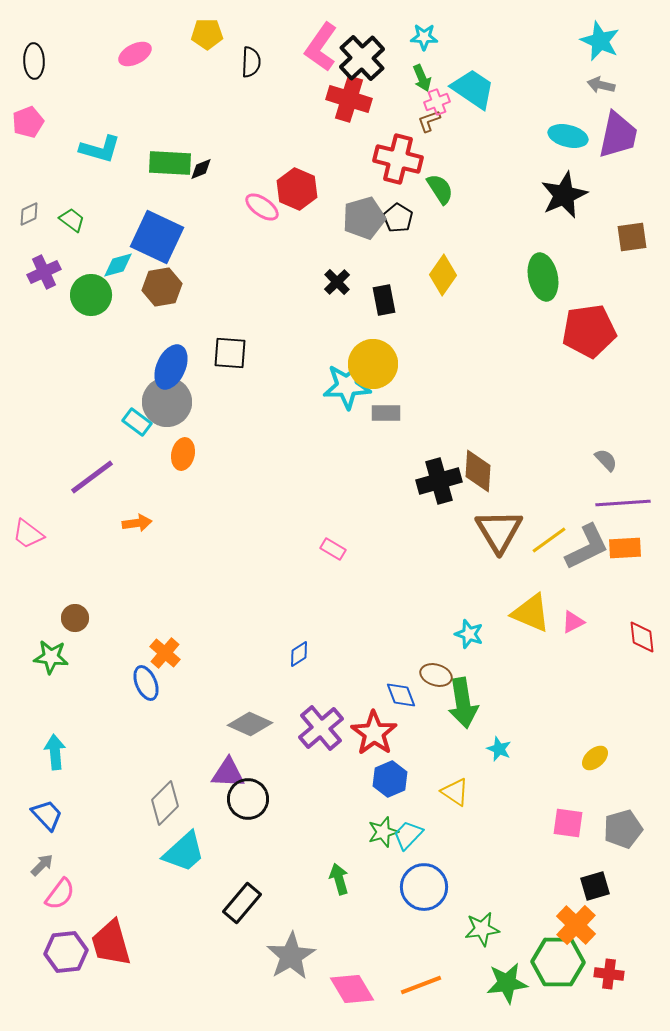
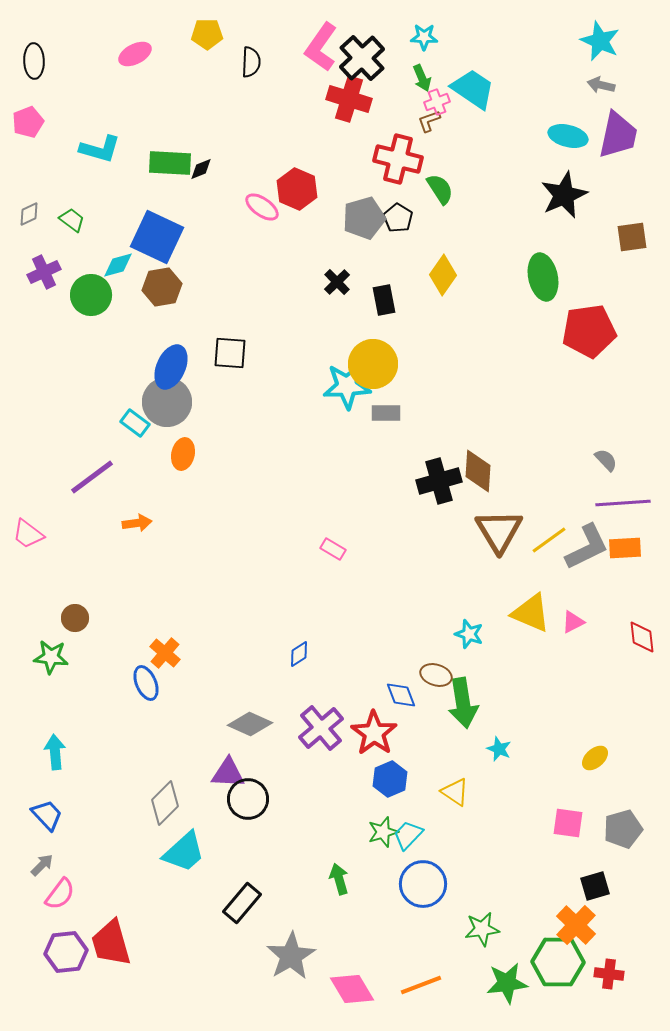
cyan rectangle at (137, 422): moved 2 px left, 1 px down
blue circle at (424, 887): moved 1 px left, 3 px up
